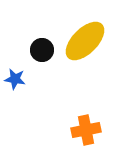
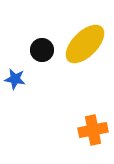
yellow ellipse: moved 3 px down
orange cross: moved 7 px right
